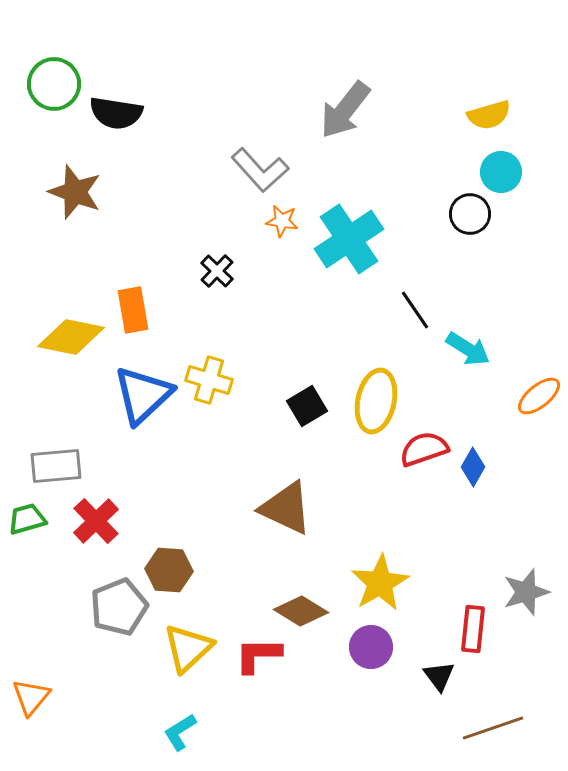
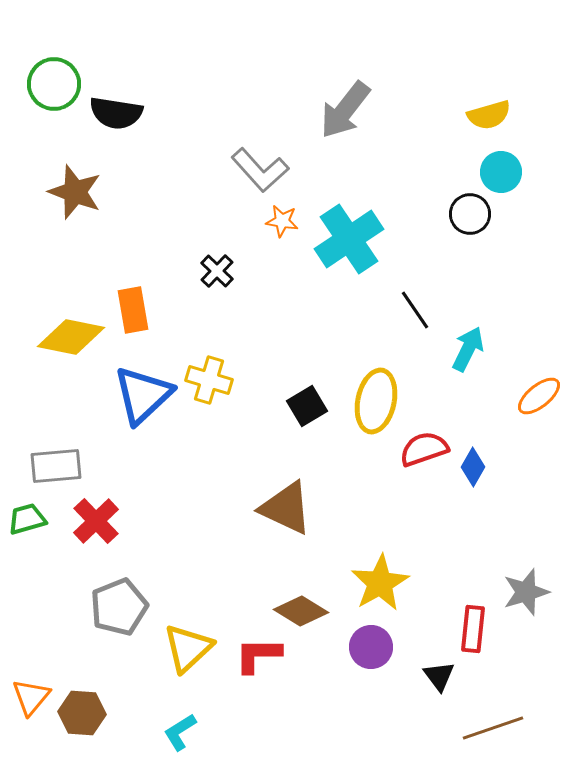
cyan arrow: rotated 96 degrees counterclockwise
brown hexagon: moved 87 px left, 143 px down
